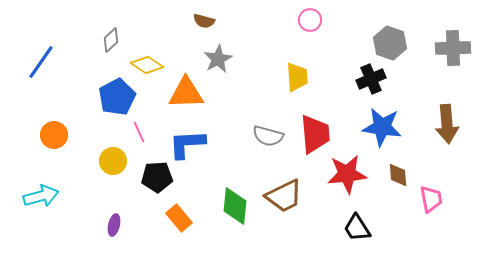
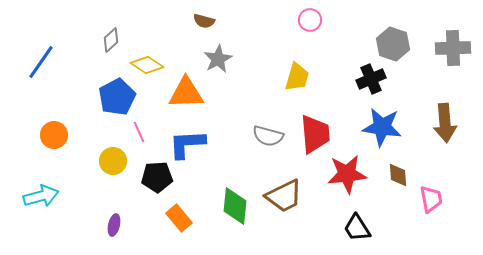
gray hexagon: moved 3 px right, 1 px down
yellow trapezoid: rotated 20 degrees clockwise
brown arrow: moved 2 px left, 1 px up
